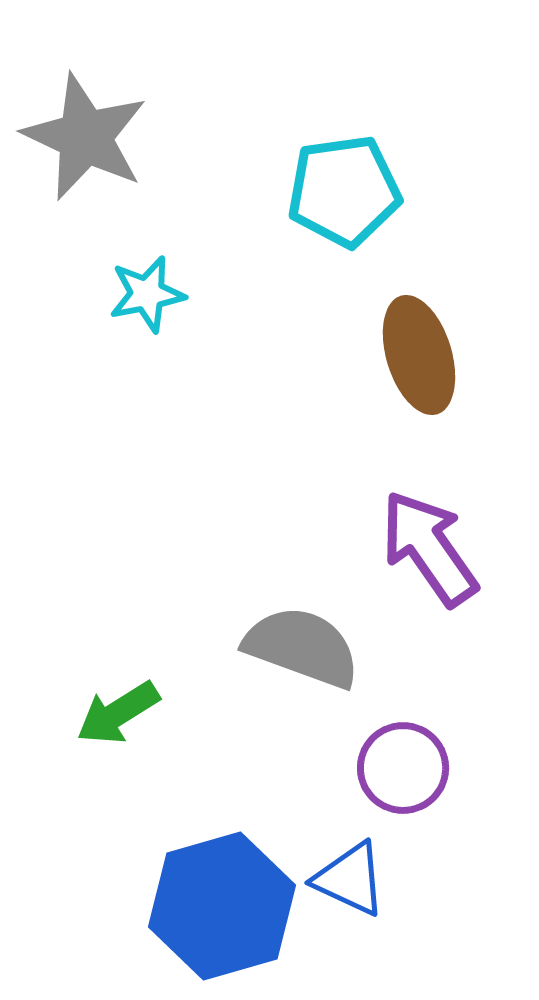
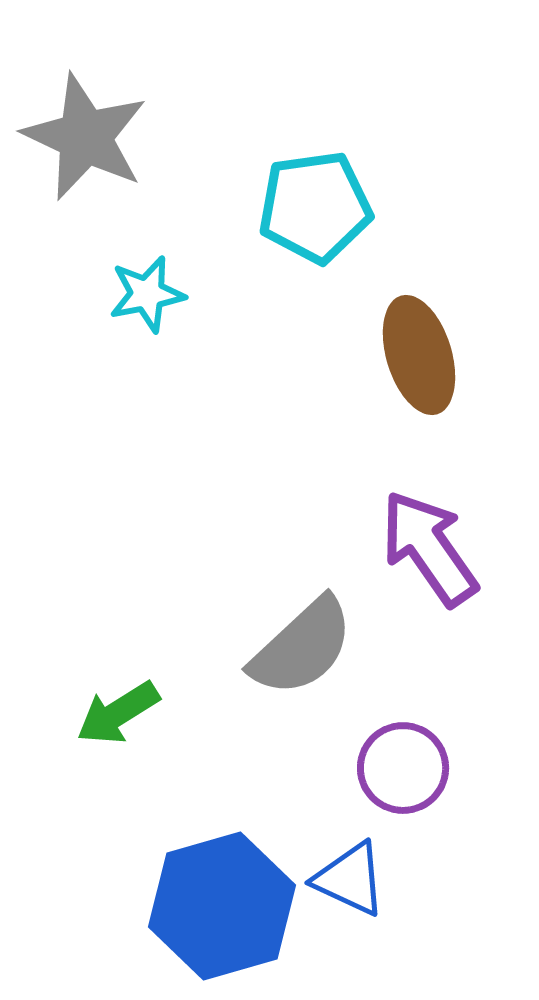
cyan pentagon: moved 29 px left, 16 px down
gray semicircle: rotated 117 degrees clockwise
